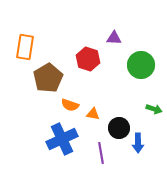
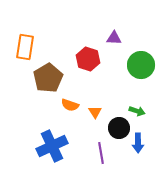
green arrow: moved 17 px left, 2 px down
orange triangle: moved 2 px right, 2 px up; rotated 48 degrees clockwise
blue cross: moved 10 px left, 7 px down
